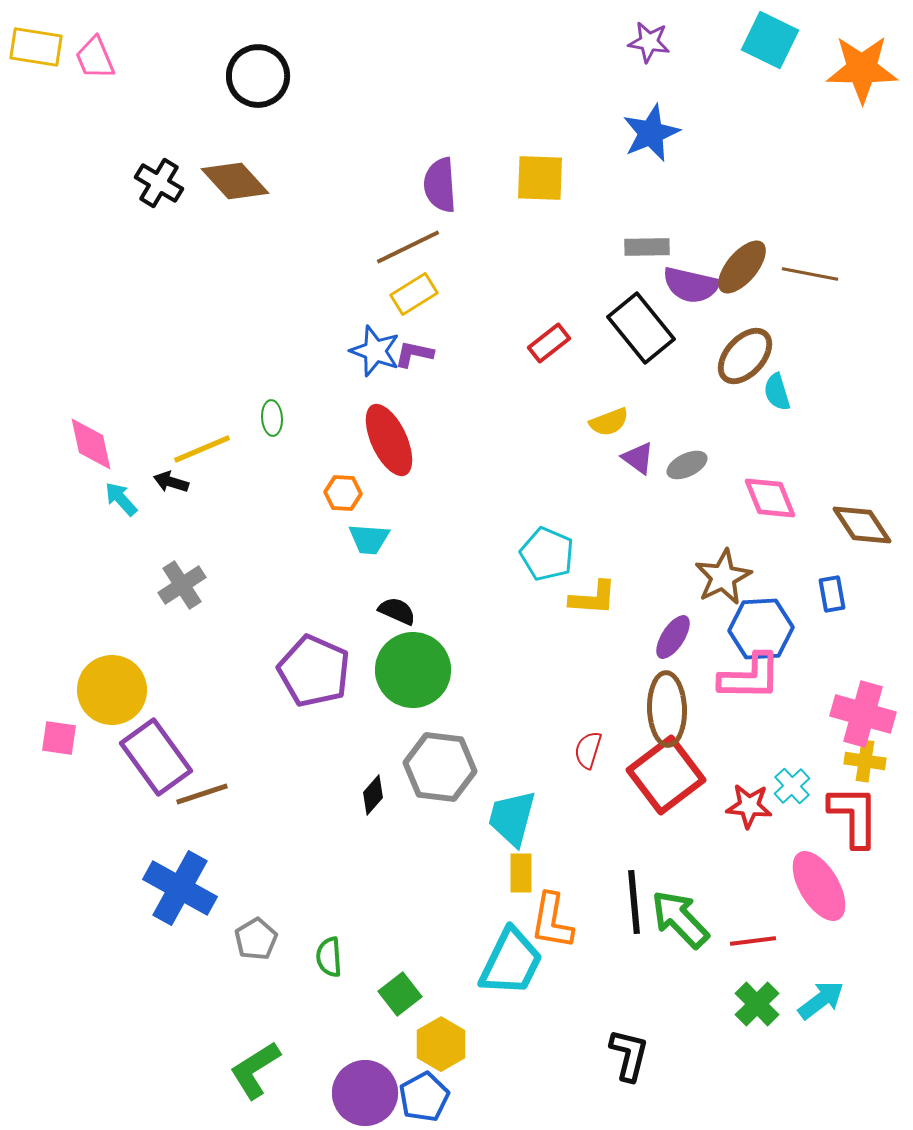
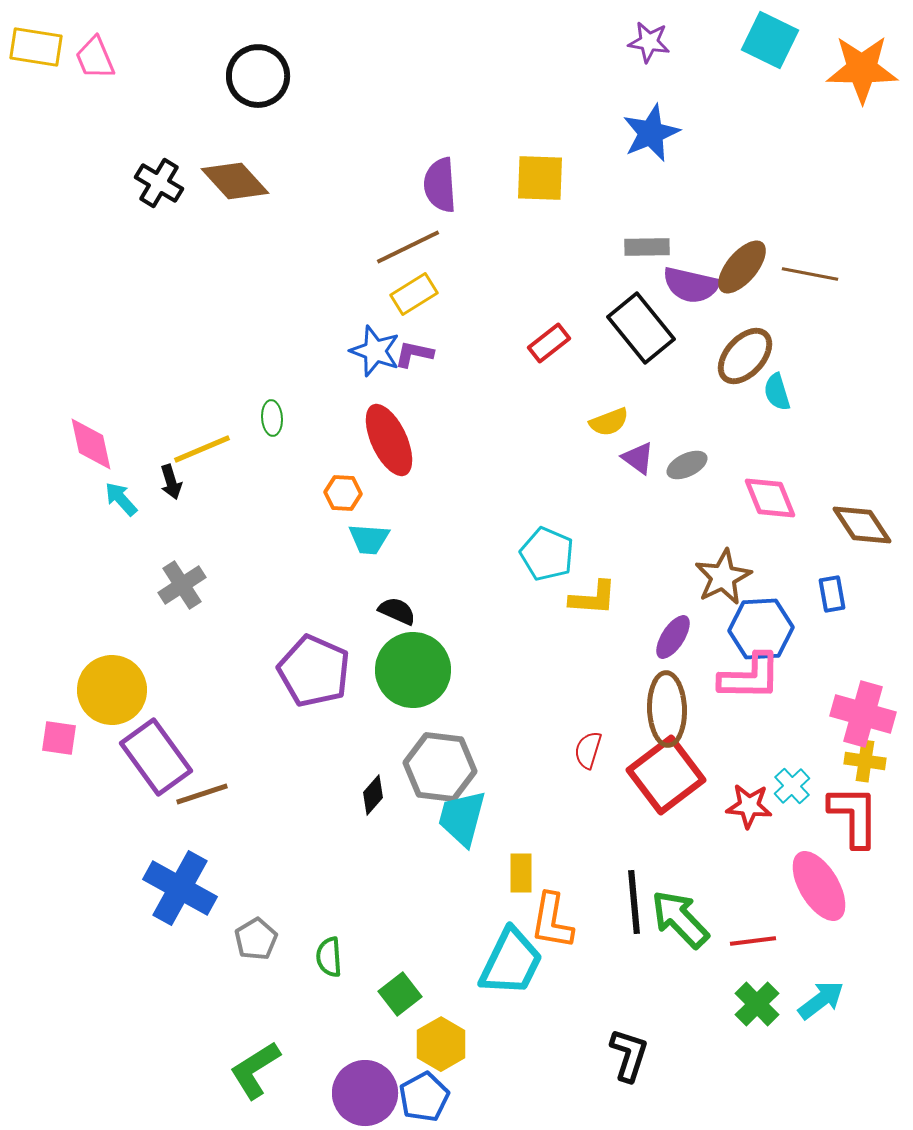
black arrow at (171, 482): rotated 124 degrees counterclockwise
cyan trapezoid at (512, 818): moved 50 px left
black L-shape at (629, 1055): rotated 4 degrees clockwise
